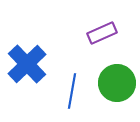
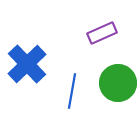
green circle: moved 1 px right
